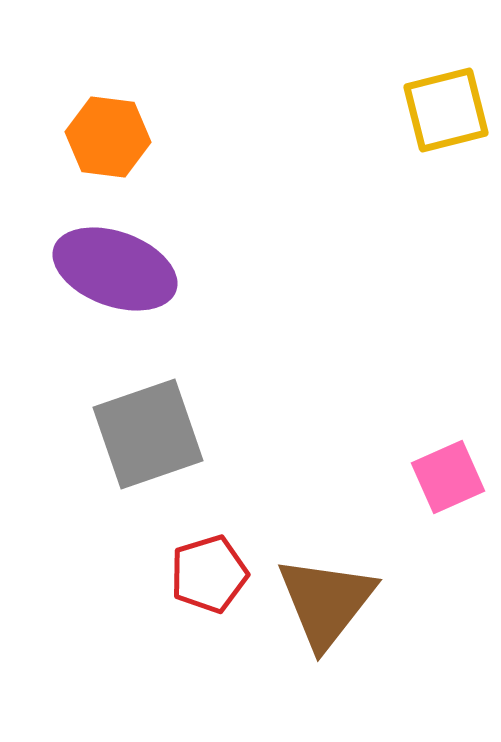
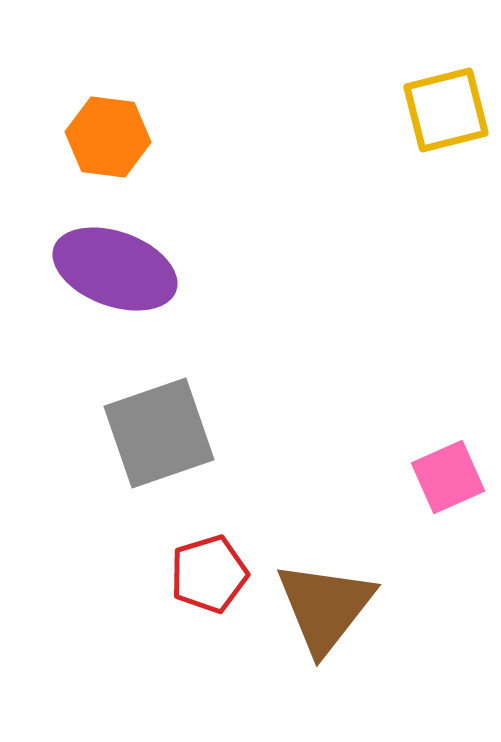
gray square: moved 11 px right, 1 px up
brown triangle: moved 1 px left, 5 px down
